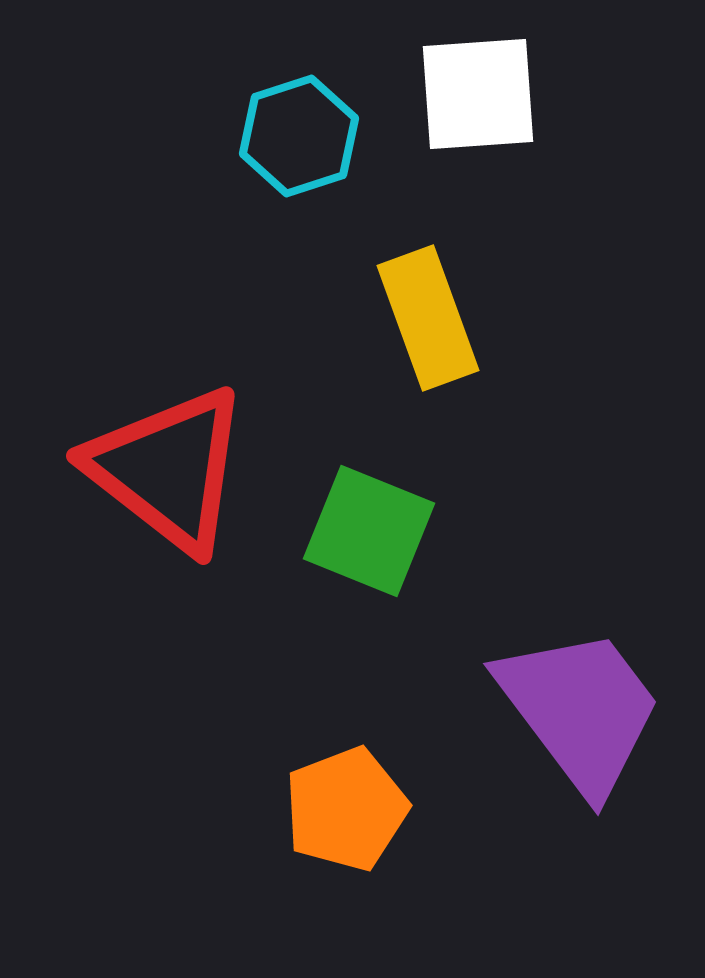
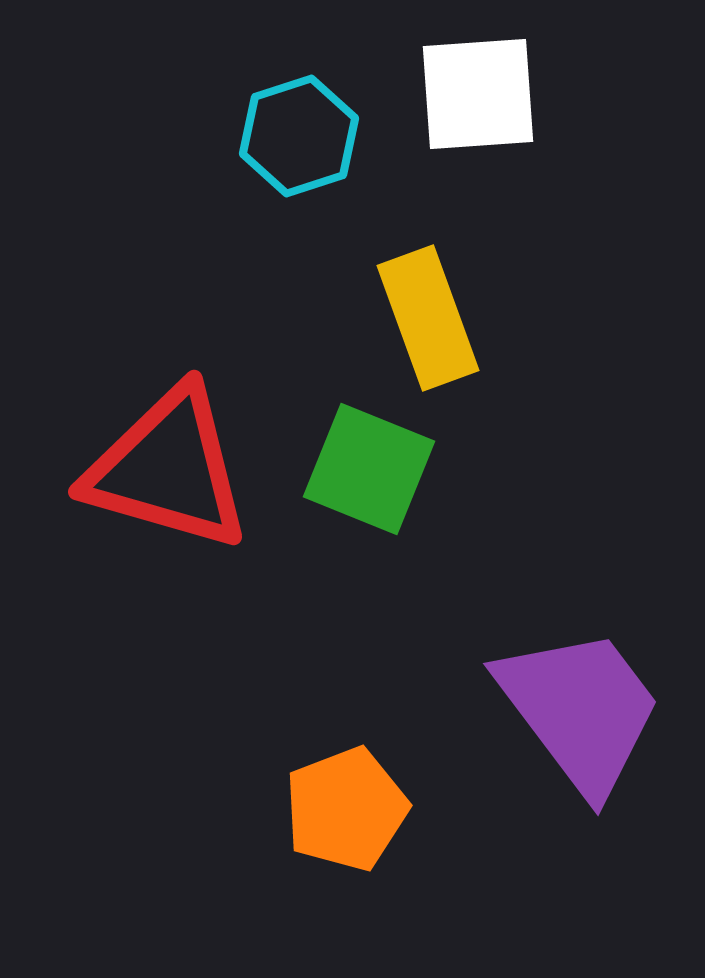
red triangle: rotated 22 degrees counterclockwise
green square: moved 62 px up
